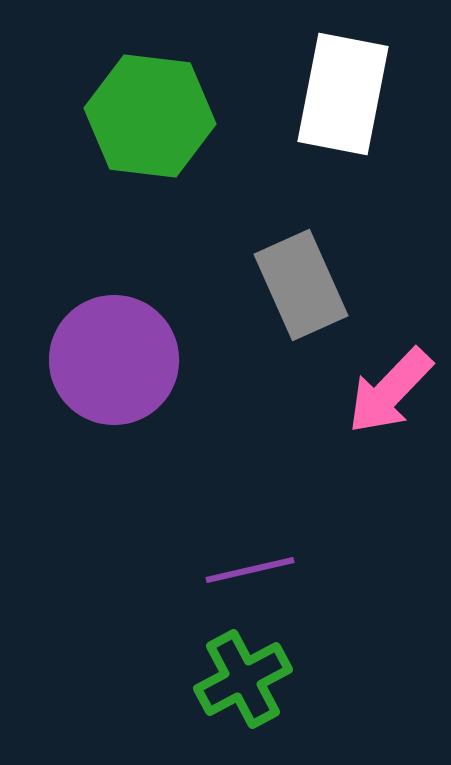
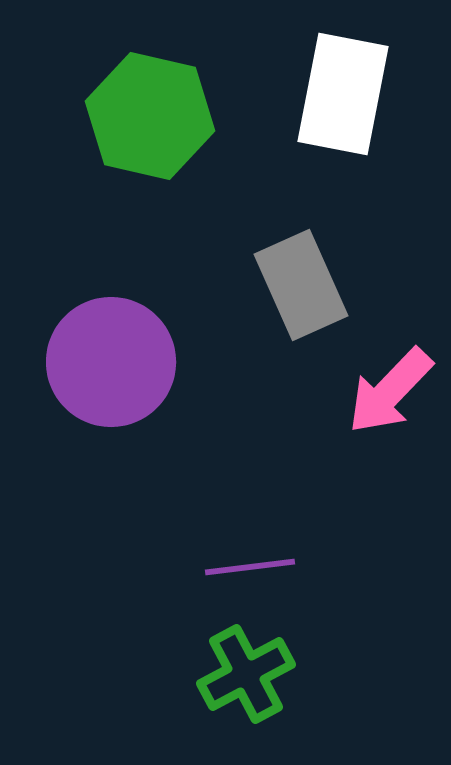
green hexagon: rotated 6 degrees clockwise
purple circle: moved 3 px left, 2 px down
purple line: moved 3 px up; rotated 6 degrees clockwise
green cross: moved 3 px right, 5 px up
